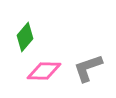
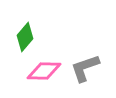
gray L-shape: moved 3 px left
